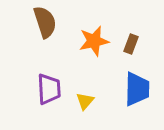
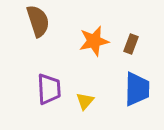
brown semicircle: moved 7 px left, 1 px up
